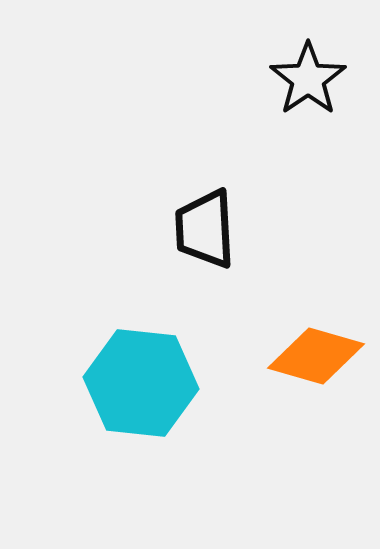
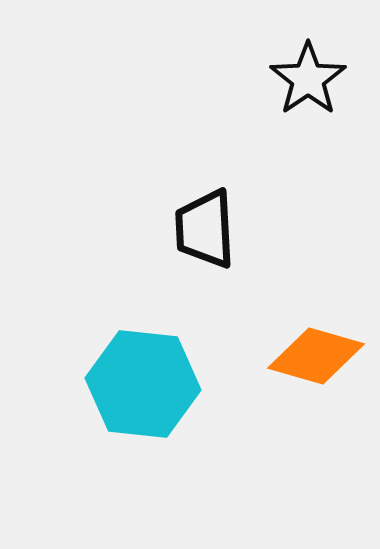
cyan hexagon: moved 2 px right, 1 px down
